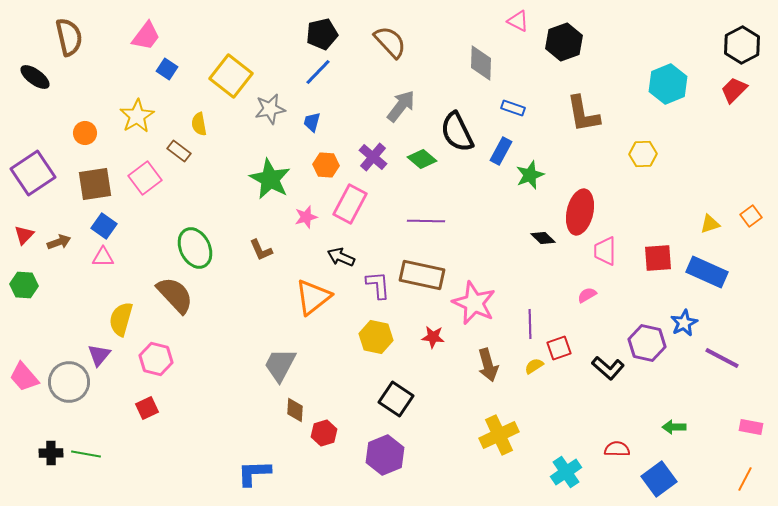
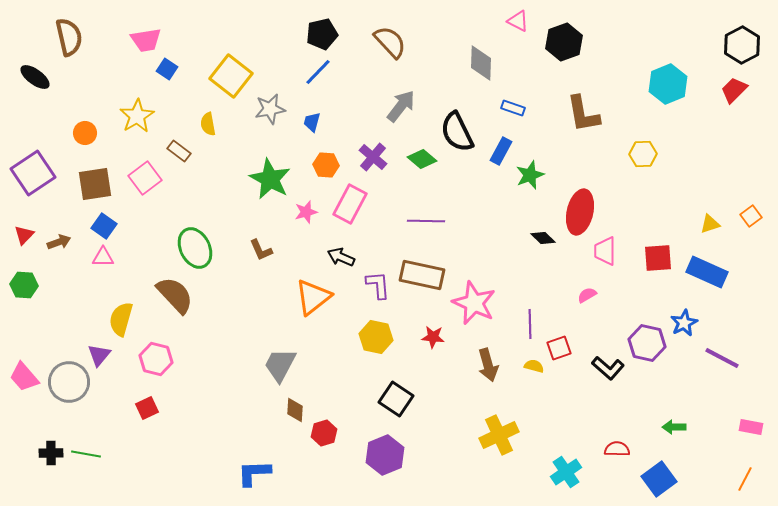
pink trapezoid at (146, 36): moved 4 px down; rotated 44 degrees clockwise
yellow semicircle at (199, 124): moved 9 px right
pink star at (306, 217): moved 5 px up
yellow semicircle at (534, 366): rotated 48 degrees clockwise
